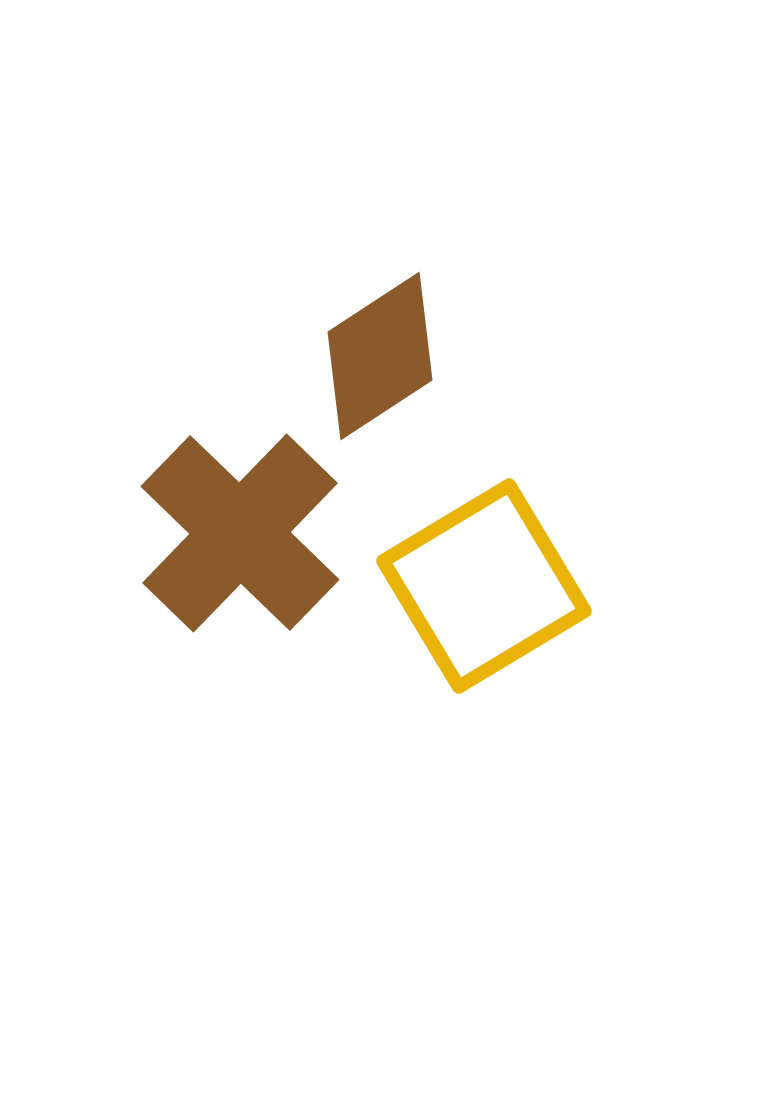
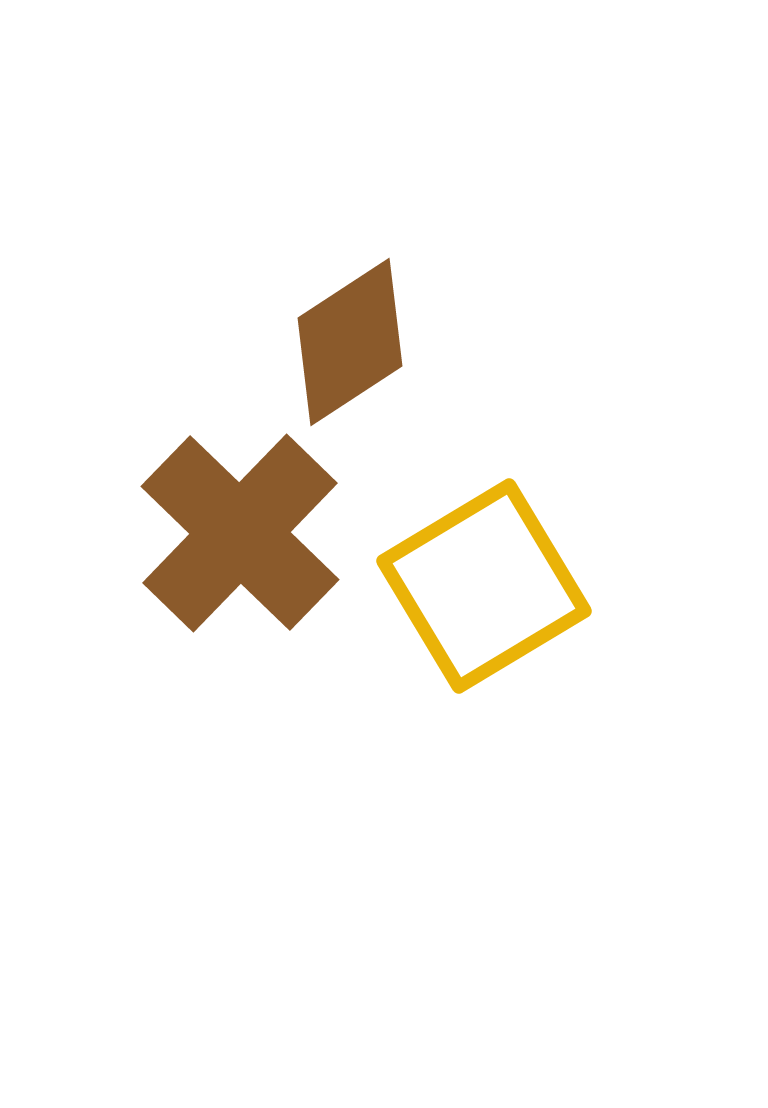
brown diamond: moved 30 px left, 14 px up
